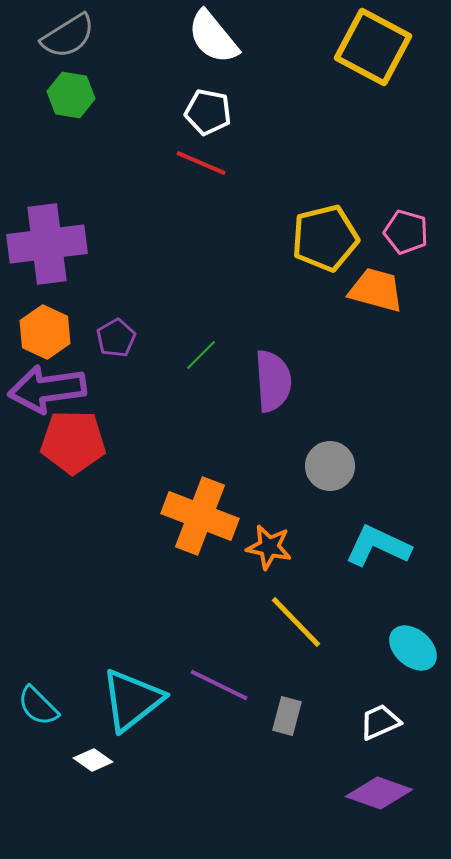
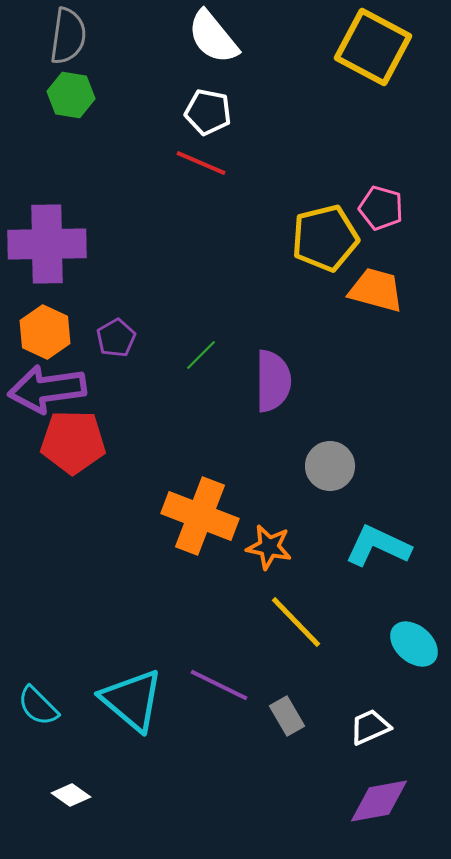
gray semicircle: rotated 50 degrees counterclockwise
pink pentagon: moved 25 px left, 24 px up
purple cross: rotated 6 degrees clockwise
purple semicircle: rotated 4 degrees clockwise
cyan ellipse: moved 1 px right, 4 px up
cyan triangle: rotated 42 degrees counterclockwise
gray rectangle: rotated 45 degrees counterclockwise
white trapezoid: moved 10 px left, 5 px down
white diamond: moved 22 px left, 35 px down
purple diamond: moved 8 px down; rotated 30 degrees counterclockwise
